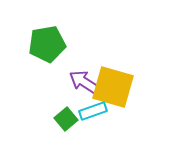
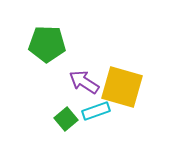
green pentagon: rotated 12 degrees clockwise
yellow square: moved 9 px right
cyan rectangle: moved 3 px right
